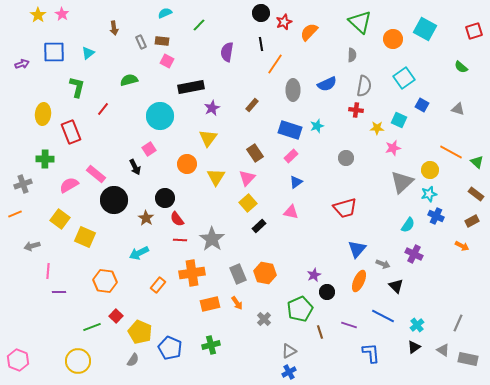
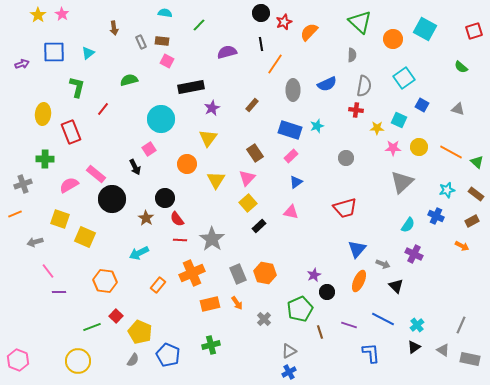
cyan semicircle at (165, 13): rotated 32 degrees clockwise
purple semicircle at (227, 52): rotated 66 degrees clockwise
cyan circle at (160, 116): moved 1 px right, 3 px down
pink star at (393, 148): rotated 14 degrees clockwise
yellow circle at (430, 170): moved 11 px left, 23 px up
yellow triangle at (216, 177): moved 3 px down
cyan star at (429, 194): moved 18 px right, 4 px up
black circle at (114, 200): moved 2 px left, 1 px up
yellow square at (60, 219): rotated 18 degrees counterclockwise
gray arrow at (32, 246): moved 3 px right, 4 px up
pink line at (48, 271): rotated 42 degrees counterclockwise
orange cross at (192, 273): rotated 15 degrees counterclockwise
blue line at (383, 316): moved 3 px down
gray line at (458, 323): moved 3 px right, 2 px down
blue pentagon at (170, 348): moved 2 px left, 7 px down
gray rectangle at (468, 359): moved 2 px right
